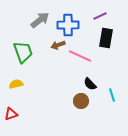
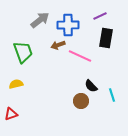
black semicircle: moved 1 px right, 2 px down
